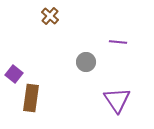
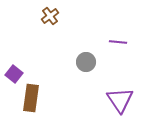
brown cross: rotated 12 degrees clockwise
purple triangle: moved 3 px right
